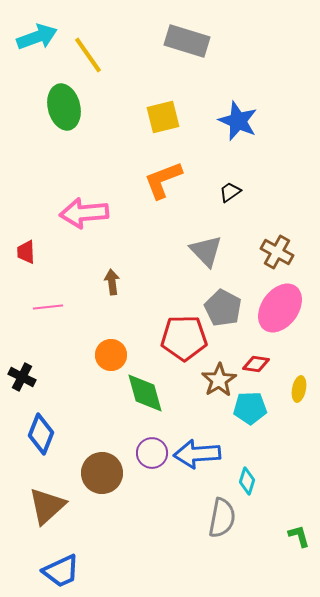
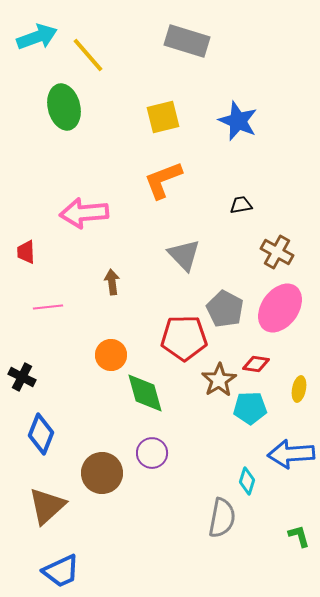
yellow line: rotated 6 degrees counterclockwise
black trapezoid: moved 11 px right, 13 px down; rotated 25 degrees clockwise
gray triangle: moved 22 px left, 4 px down
gray pentagon: moved 2 px right, 1 px down
blue arrow: moved 94 px right
